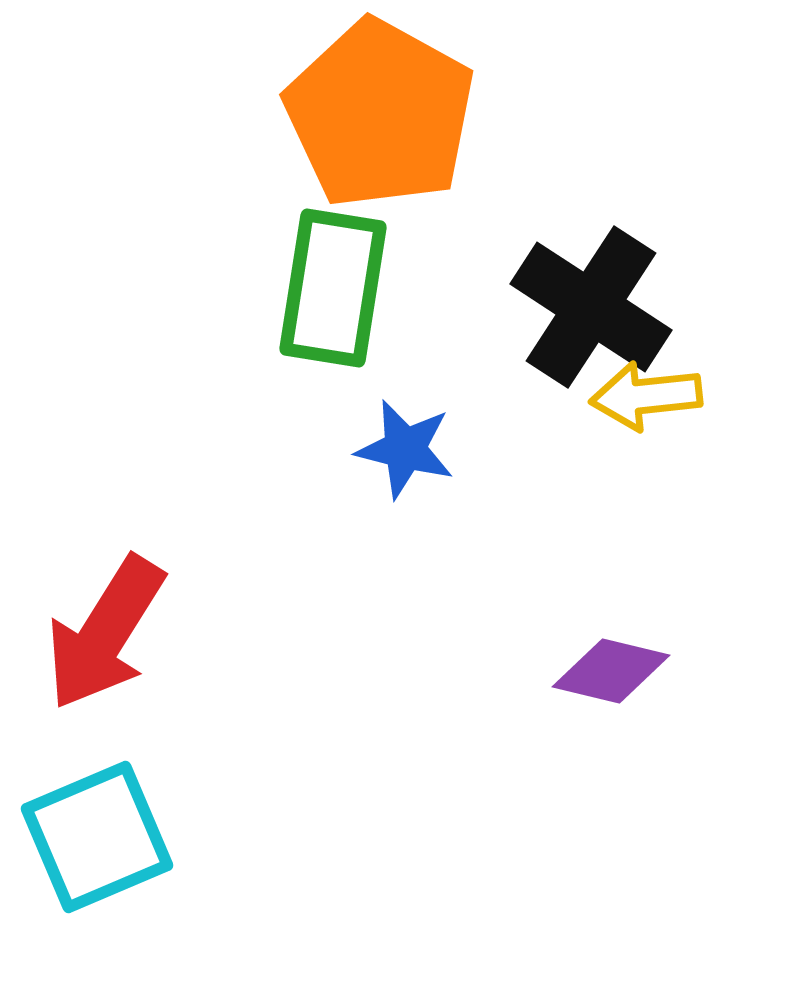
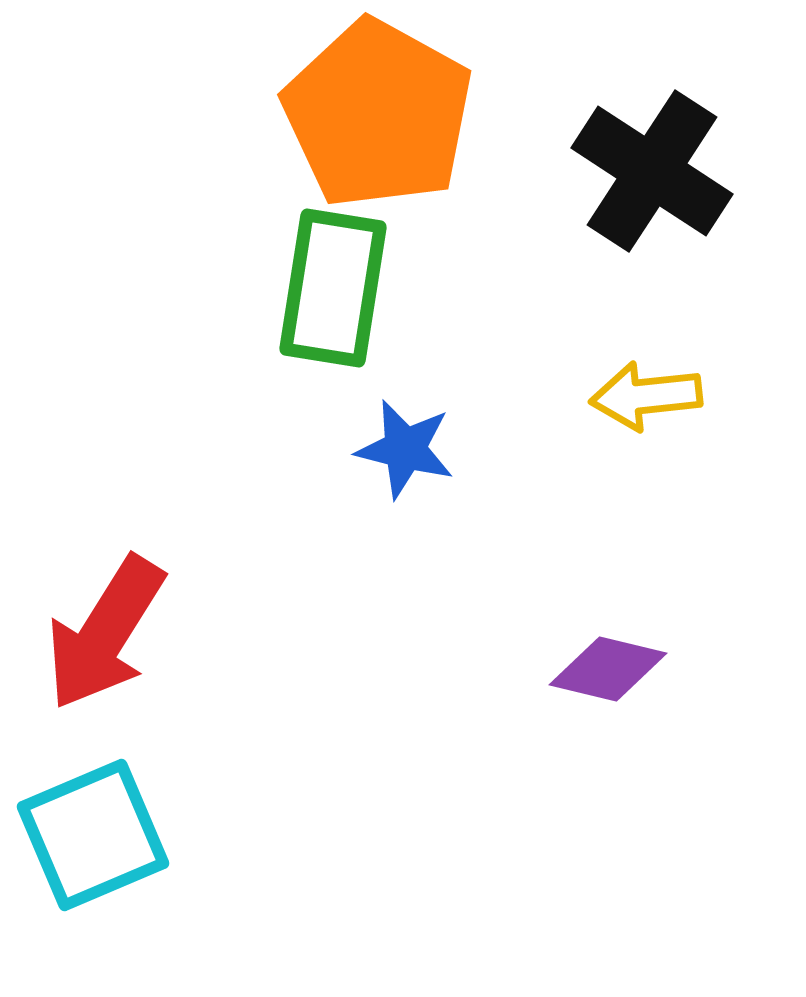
orange pentagon: moved 2 px left
black cross: moved 61 px right, 136 px up
purple diamond: moved 3 px left, 2 px up
cyan square: moved 4 px left, 2 px up
